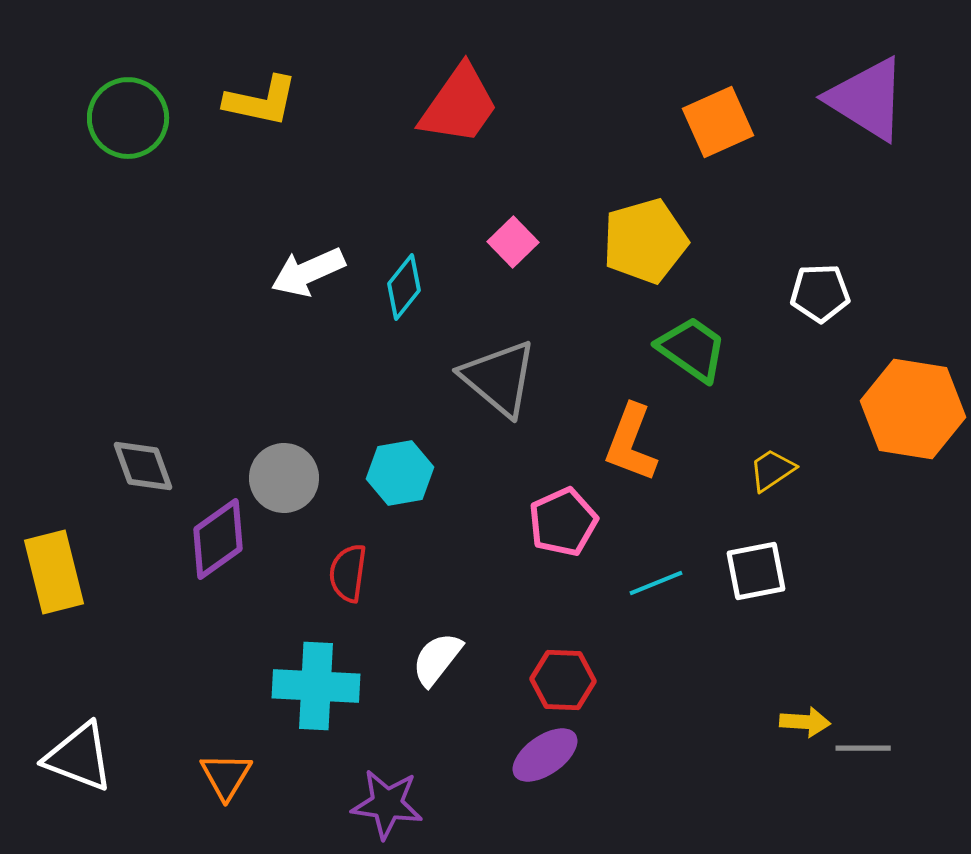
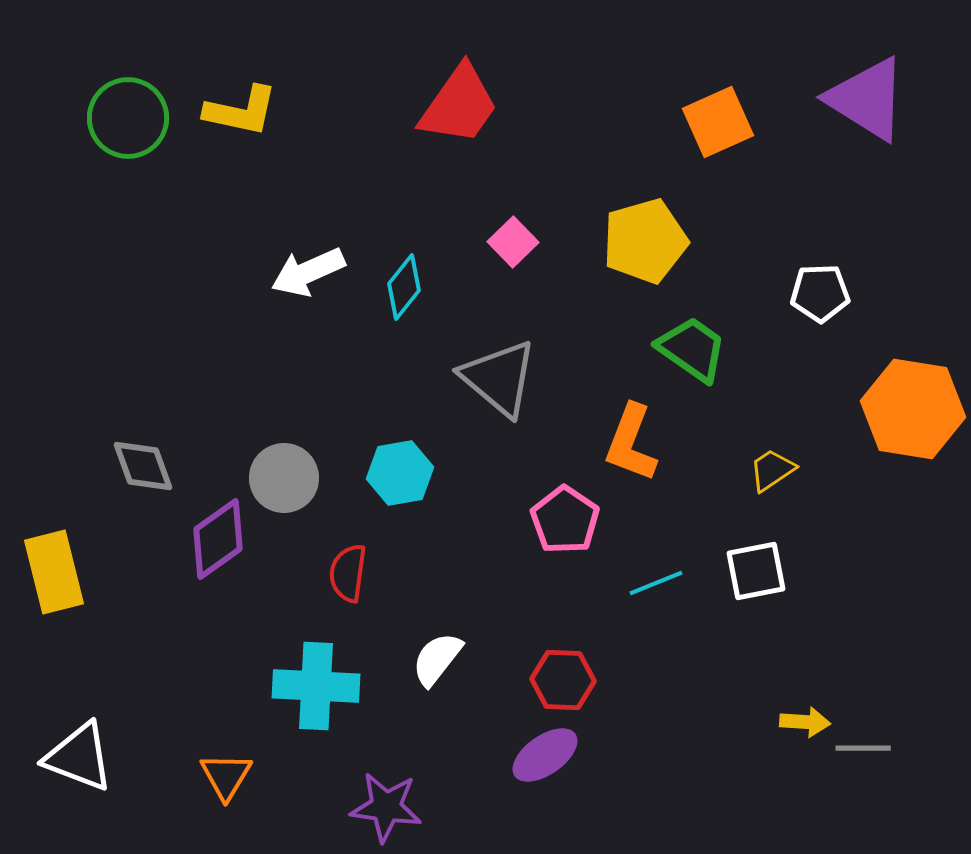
yellow L-shape: moved 20 px left, 10 px down
pink pentagon: moved 2 px right, 2 px up; rotated 14 degrees counterclockwise
purple star: moved 1 px left, 3 px down
